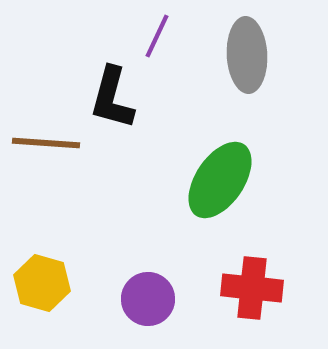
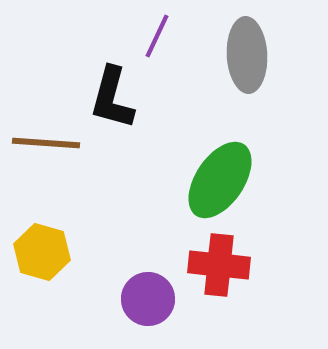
yellow hexagon: moved 31 px up
red cross: moved 33 px left, 23 px up
